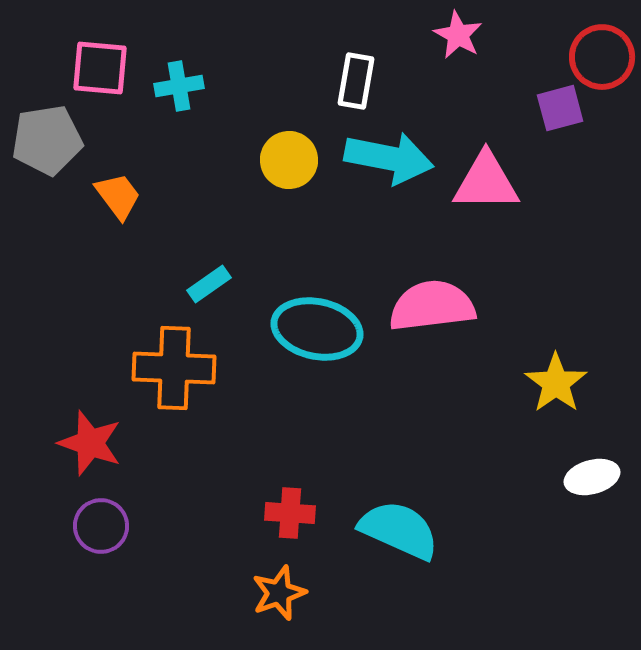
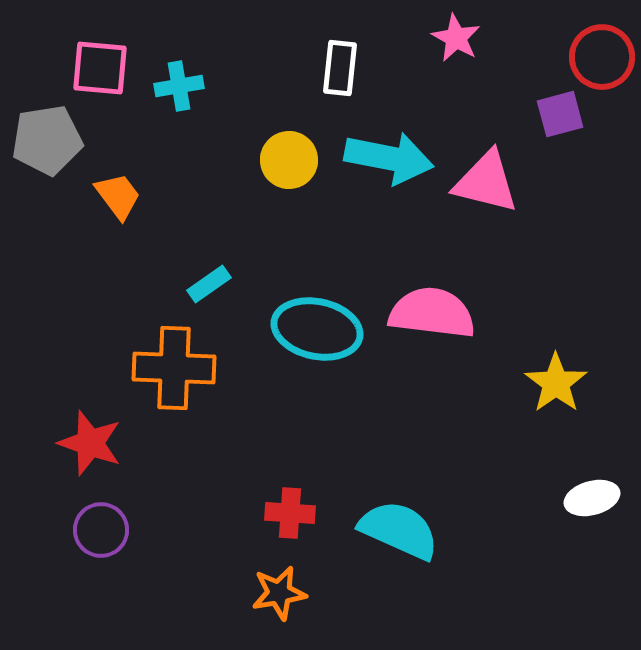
pink star: moved 2 px left, 3 px down
white rectangle: moved 16 px left, 13 px up; rotated 4 degrees counterclockwise
purple square: moved 6 px down
pink triangle: rotated 14 degrees clockwise
pink semicircle: moved 7 px down; rotated 14 degrees clockwise
white ellipse: moved 21 px down
purple circle: moved 4 px down
orange star: rotated 10 degrees clockwise
